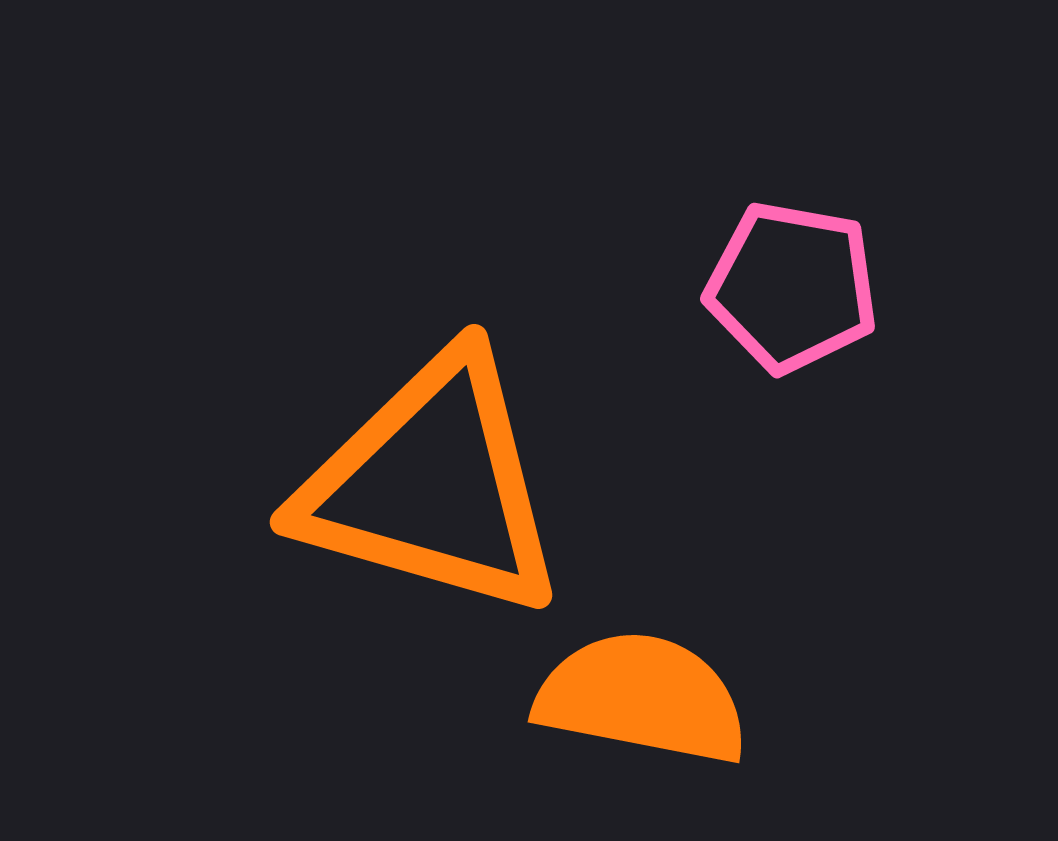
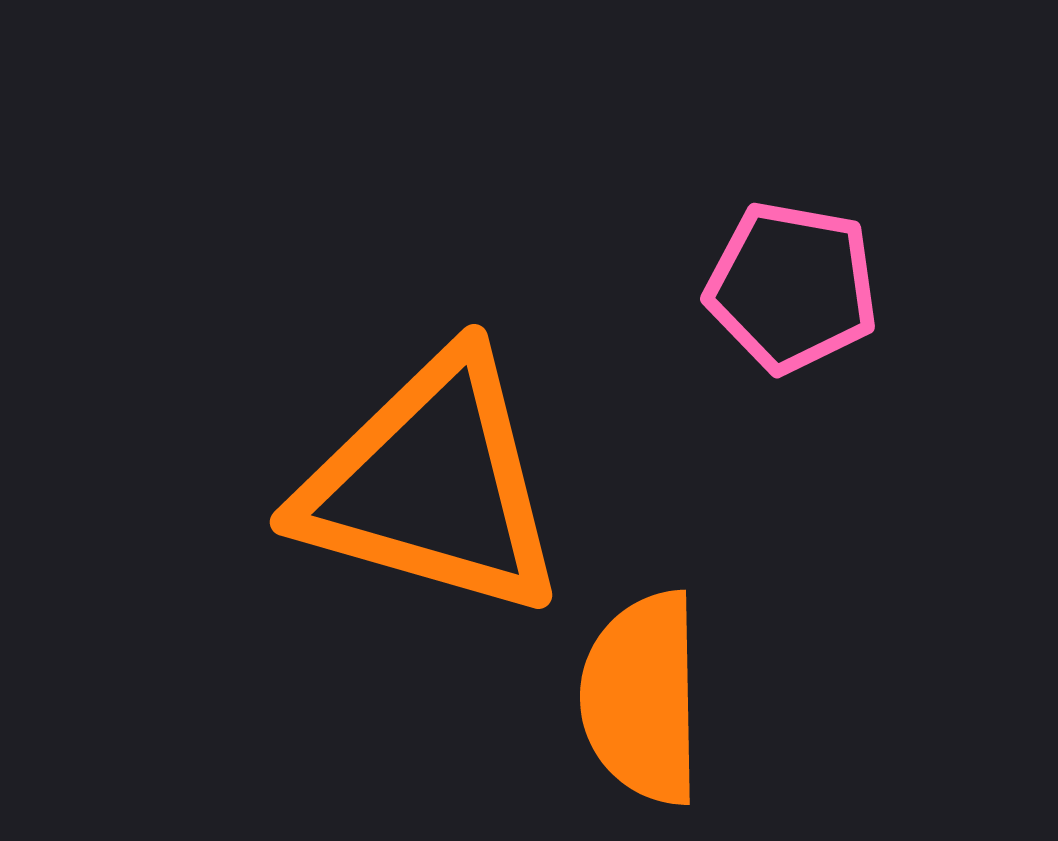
orange semicircle: rotated 102 degrees counterclockwise
